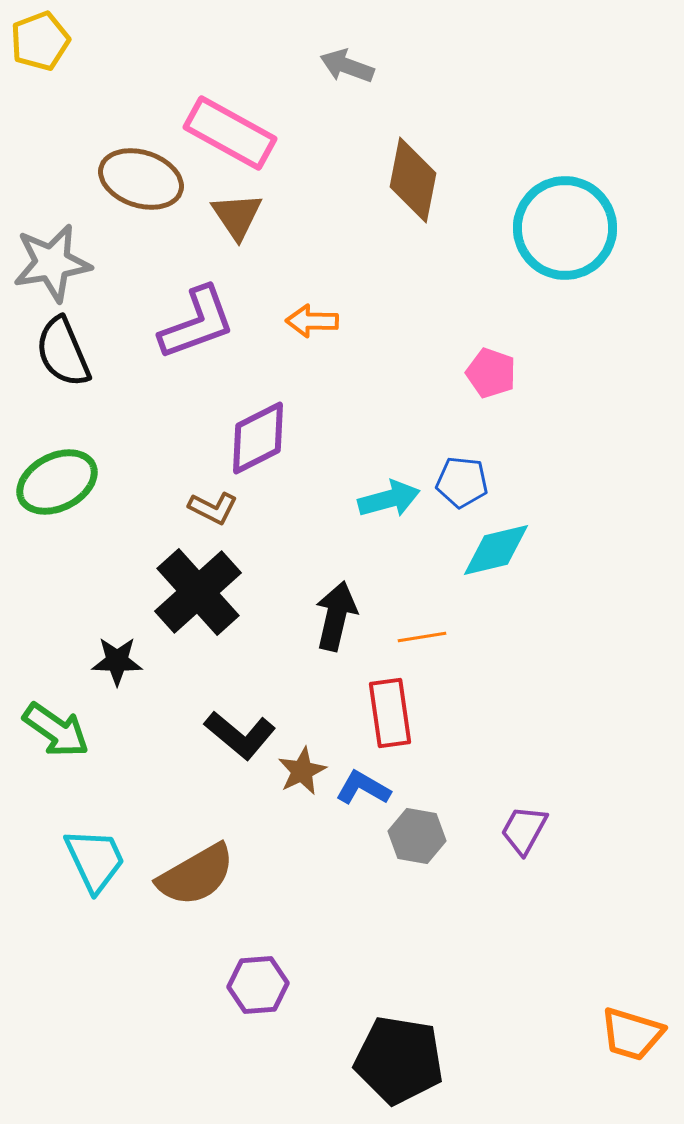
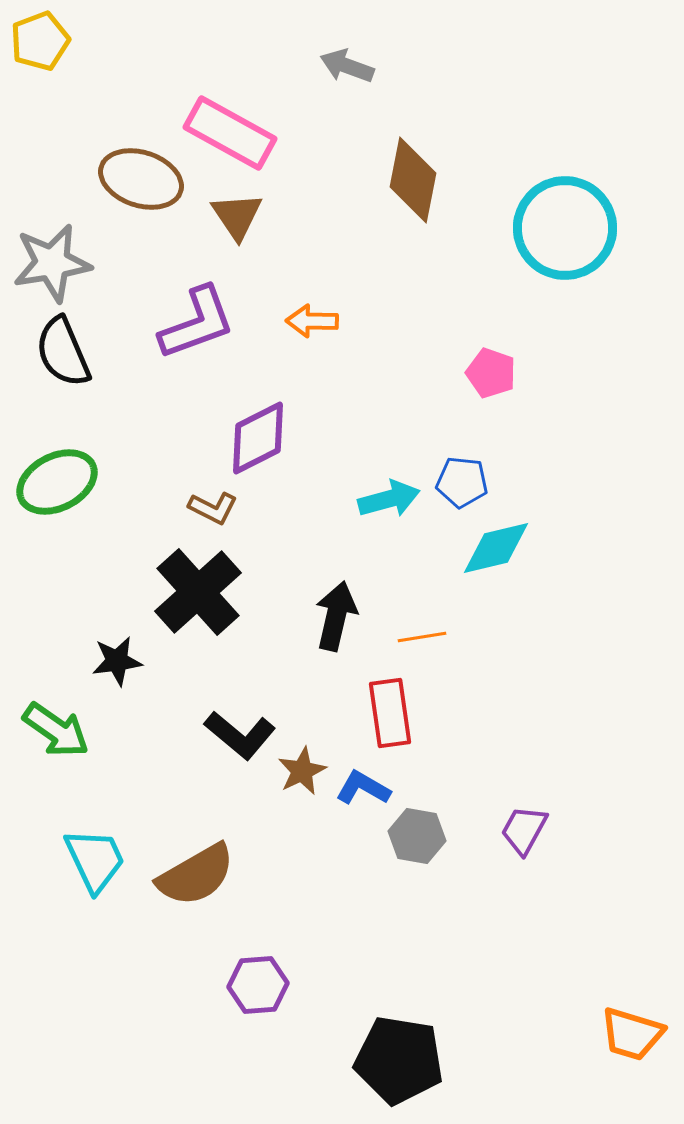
cyan diamond: moved 2 px up
black star: rotated 9 degrees counterclockwise
